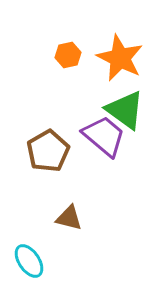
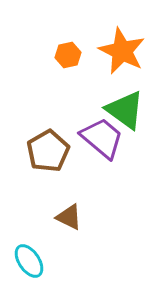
orange star: moved 2 px right, 7 px up
purple trapezoid: moved 2 px left, 2 px down
brown triangle: moved 1 px up; rotated 12 degrees clockwise
